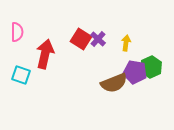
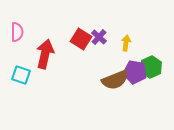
purple cross: moved 1 px right, 2 px up
brown semicircle: moved 1 px right, 3 px up
